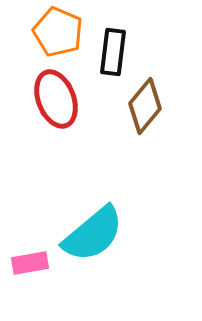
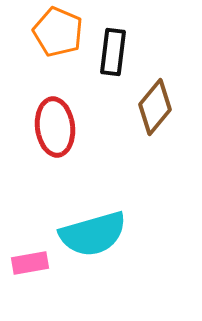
red ellipse: moved 1 px left, 28 px down; rotated 14 degrees clockwise
brown diamond: moved 10 px right, 1 px down
cyan semicircle: rotated 24 degrees clockwise
